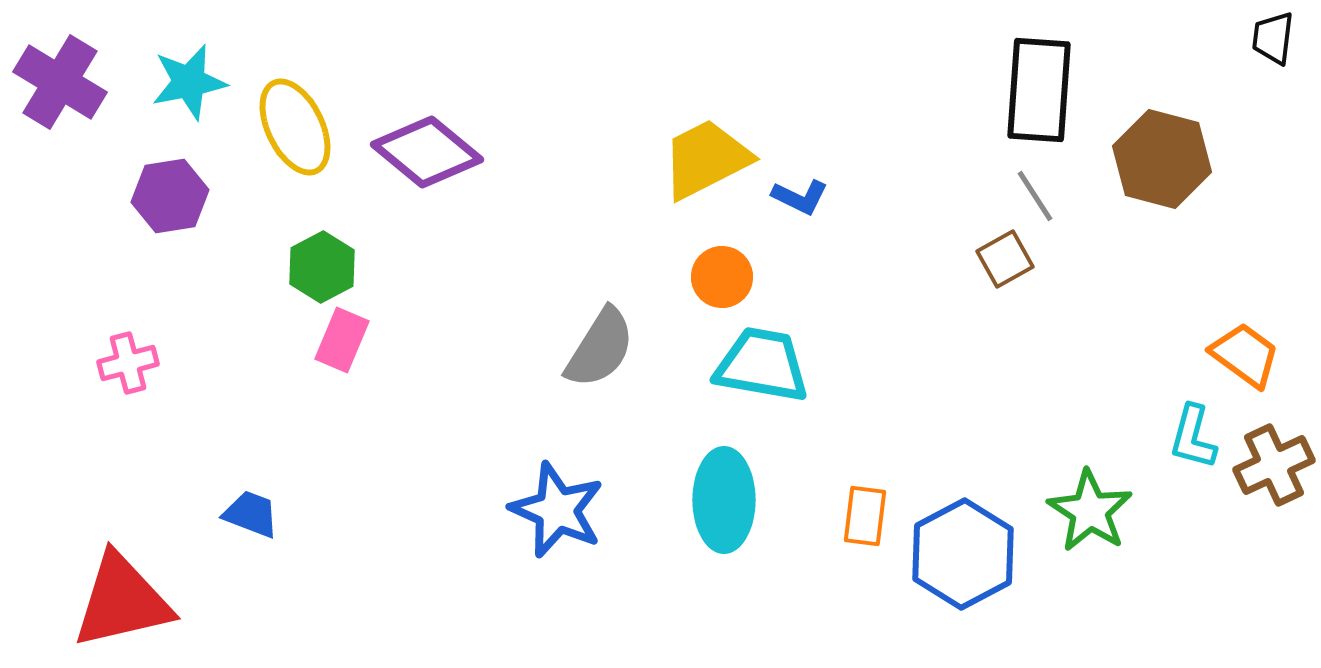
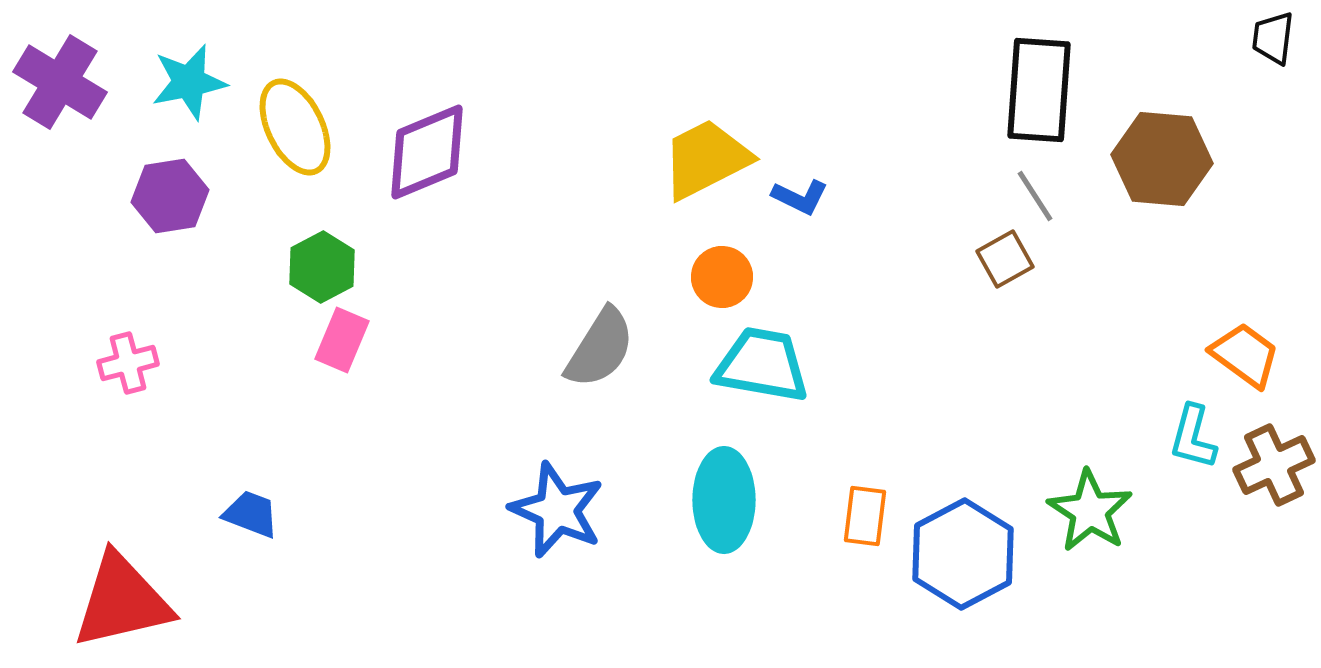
purple diamond: rotated 62 degrees counterclockwise
brown hexagon: rotated 10 degrees counterclockwise
